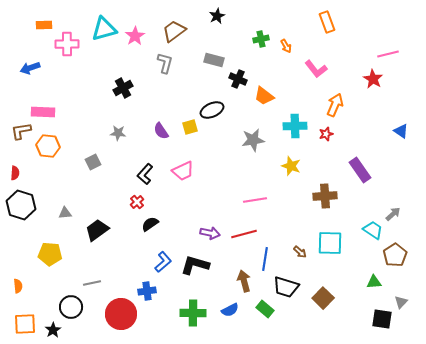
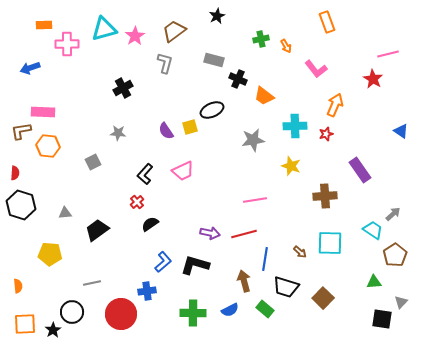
purple semicircle at (161, 131): moved 5 px right
black circle at (71, 307): moved 1 px right, 5 px down
